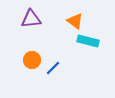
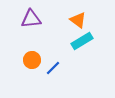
orange triangle: moved 3 px right, 1 px up
cyan rectangle: moved 6 px left; rotated 45 degrees counterclockwise
